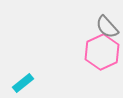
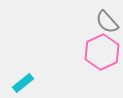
gray semicircle: moved 5 px up
